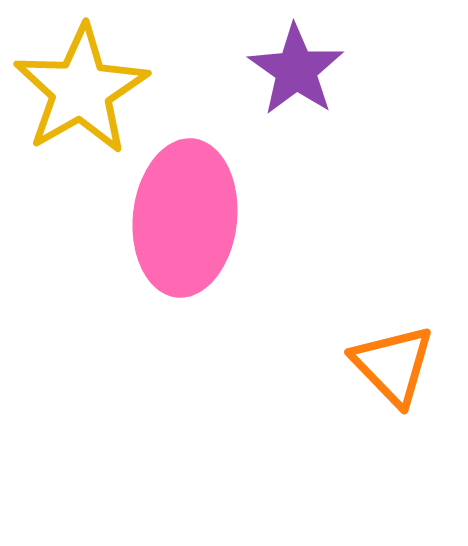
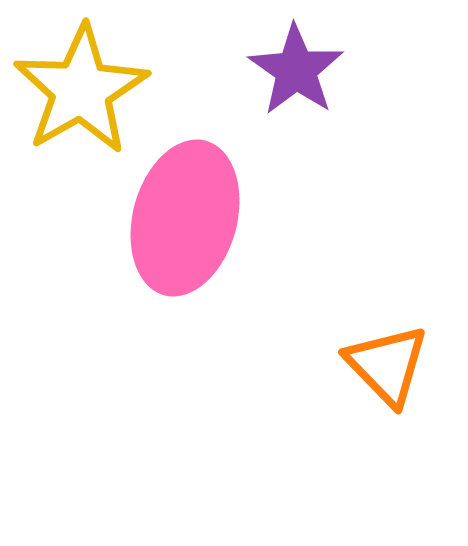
pink ellipse: rotated 9 degrees clockwise
orange triangle: moved 6 px left
